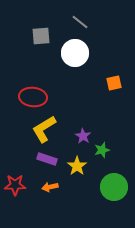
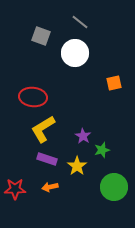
gray square: rotated 24 degrees clockwise
yellow L-shape: moved 1 px left
red star: moved 4 px down
